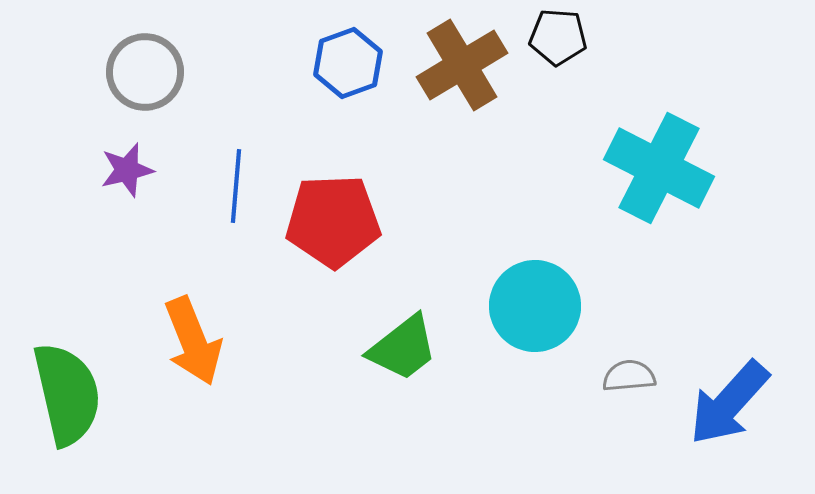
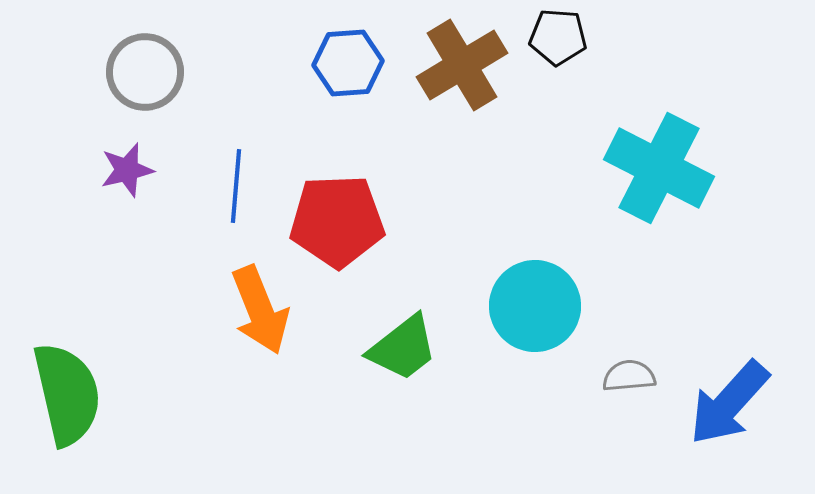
blue hexagon: rotated 16 degrees clockwise
red pentagon: moved 4 px right
orange arrow: moved 67 px right, 31 px up
